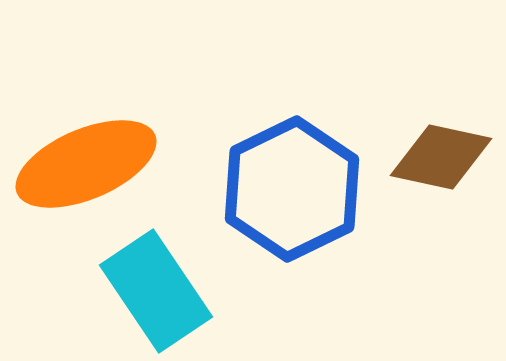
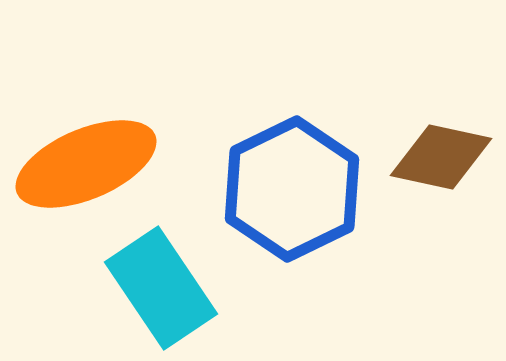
cyan rectangle: moved 5 px right, 3 px up
